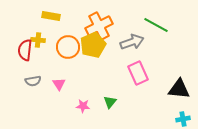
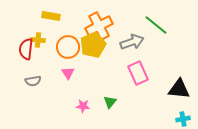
green line: rotated 10 degrees clockwise
red semicircle: moved 1 px right, 1 px up
pink triangle: moved 9 px right, 11 px up
